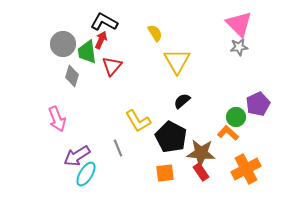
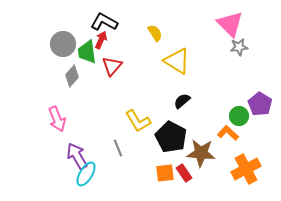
pink triangle: moved 9 px left
yellow triangle: rotated 28 degrees counterclockwise
gray diamond: rotated 25 degrees clockwise
purple pentagon: moved 2 px right; rotated 15 degrees counterclockwise
green circle: moved 3 px right, 1 px up
purple arrow: rotated 92 degrees clockwise
red rectangle: moved 17 px left, 1 px down
